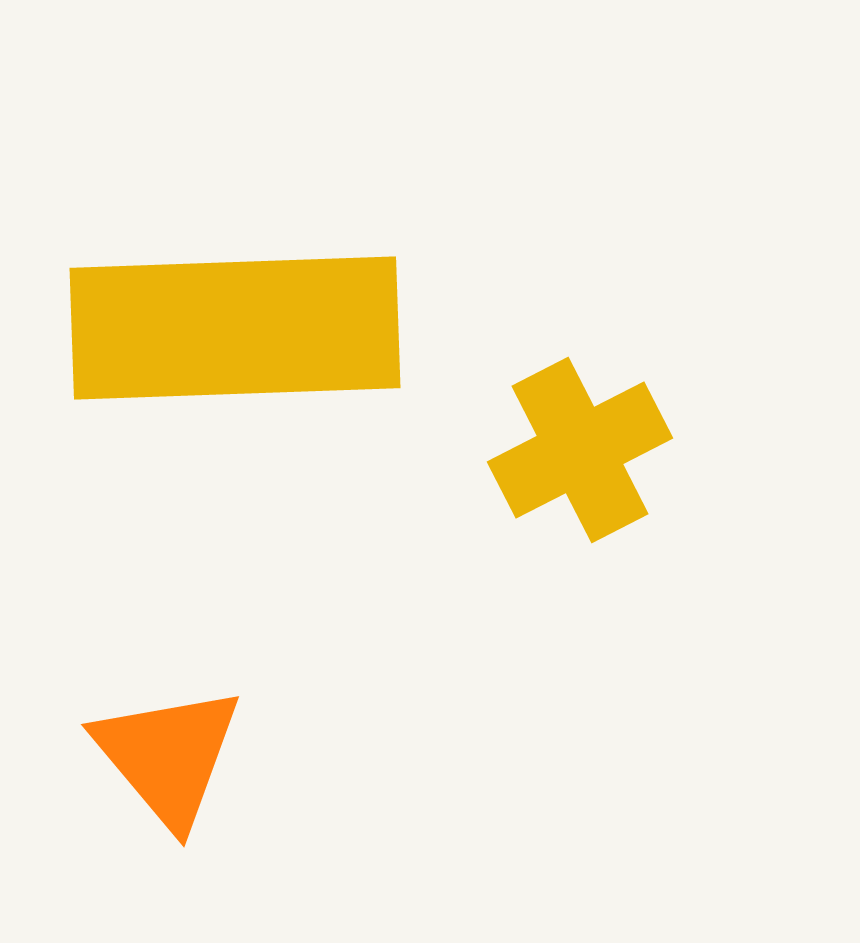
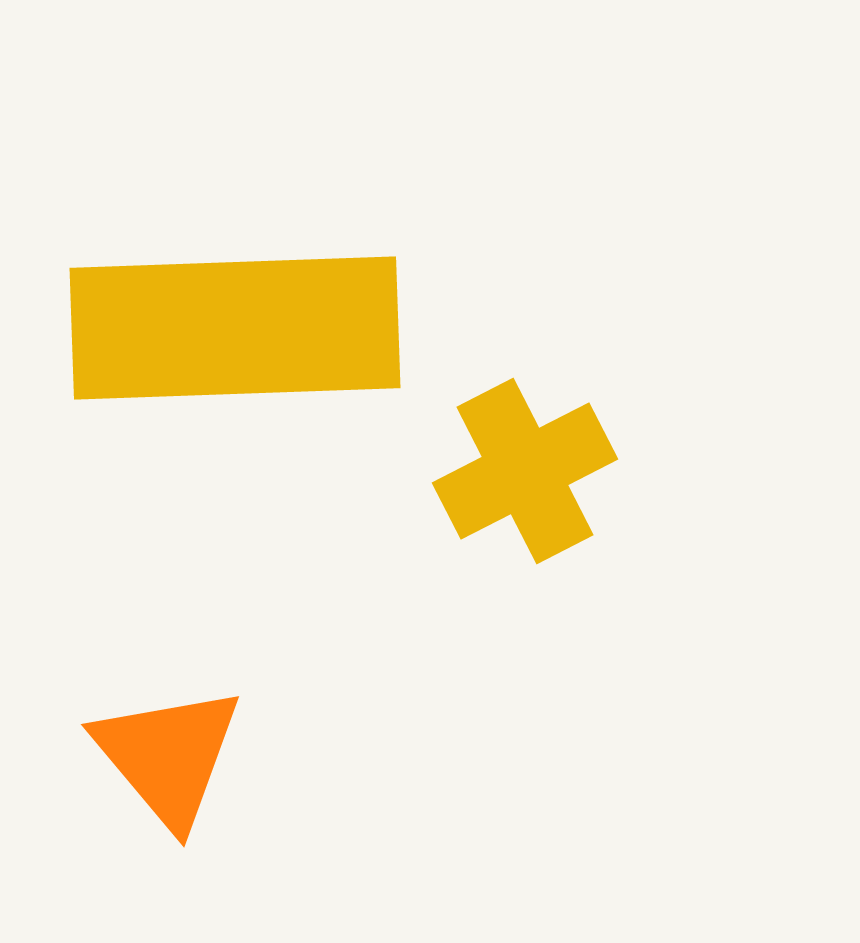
yellow cross: moved 55 px left, 21 px down
